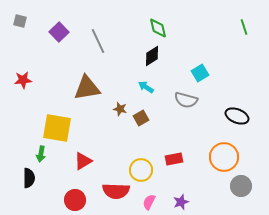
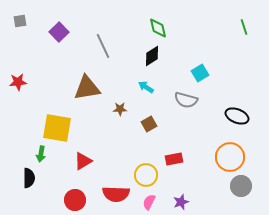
gray square: rotated 24 degrees counterclockwise
gray line: moved 5 px right, 5 px down
red star: moved 5 px left, 2 px down
brown star: rotated 16 degrees counterclockwise
brown square: moved 8 px right, 6 px down
orange circle: moved 6 px right
yellow circle: moved 5 px right, 5 px down
red semicircle: moved 3 px down
